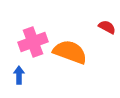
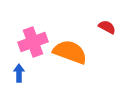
blue arrow: moved 2 px up
